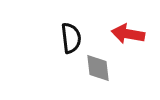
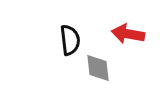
black semicircle: moved 1 px left, 2 px down
